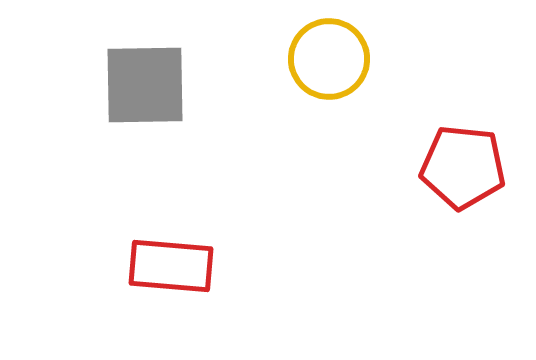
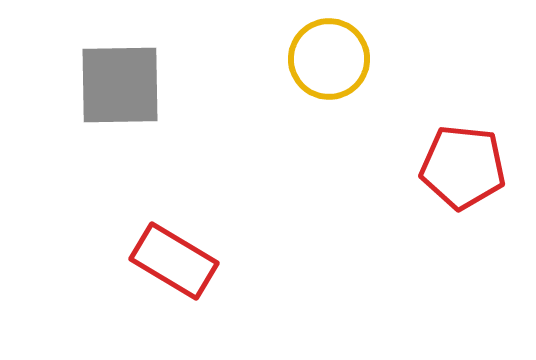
gray square: moved 25 px left
red rectangle: moved 3 px right, 5 px up; rotated 26 degrees clockwise
